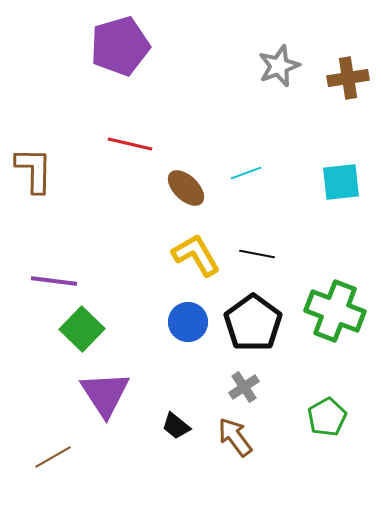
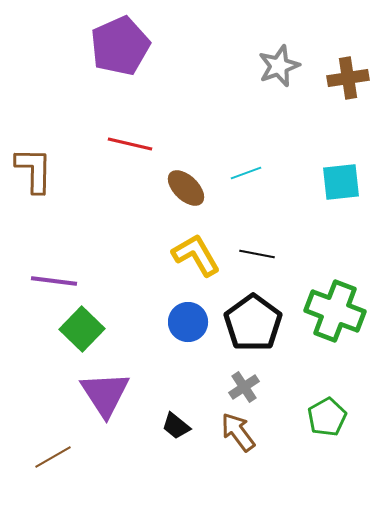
purple pentagon: rotated 8 degrees counterclockwise
brown arrow: moved 3 px right, 5 px up
